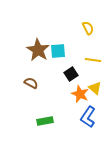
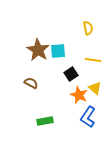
yellow semicircle: rotated 16 degrees clockwise
orange star: moved 1 px left, 1 px down
